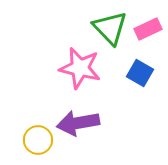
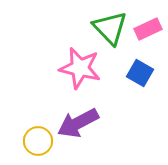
purple arrow: rotated 18 degrees counterclockwise
yellow circle: moved 1 px down
